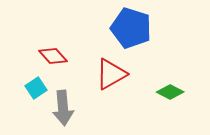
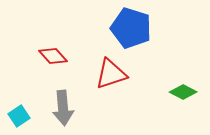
red triangle: rotated 12 degrees clockwise
cyan square: moved 17 px left, 28 px down
green diamond: moved 13 px right
